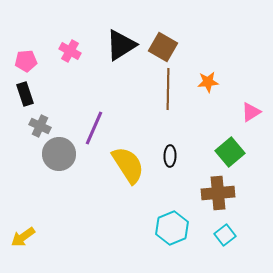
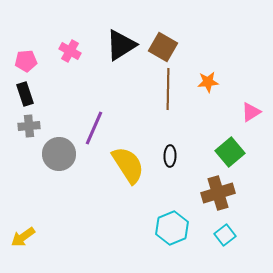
gray cross: moved 11 px left; rotated 30 degrees counterclockwise
brown cross: rotated 12 degrees counterclockwise
